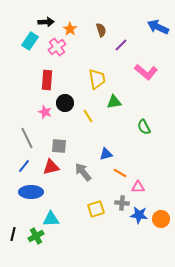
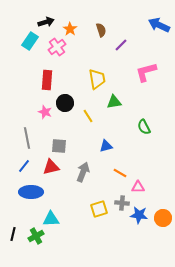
black arrow: rotated 14 degrees counterclockwise
blue arrow: moved 1 px right, 2 px up
pink L-shape: rotated 125 degrees clockwise
gray line: rotated 15 degrees clockwise
blue triangle: moved 8 px up
gray arrow: rotated 60 degrees clockwise
yellow square: moved 3 px right
orange circle: moved 2 px right, 1 px up
